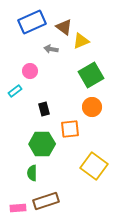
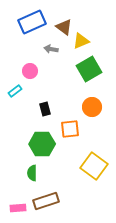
green square: moved 2 px left, 6 px up
black rectangle: moved 1 px right
